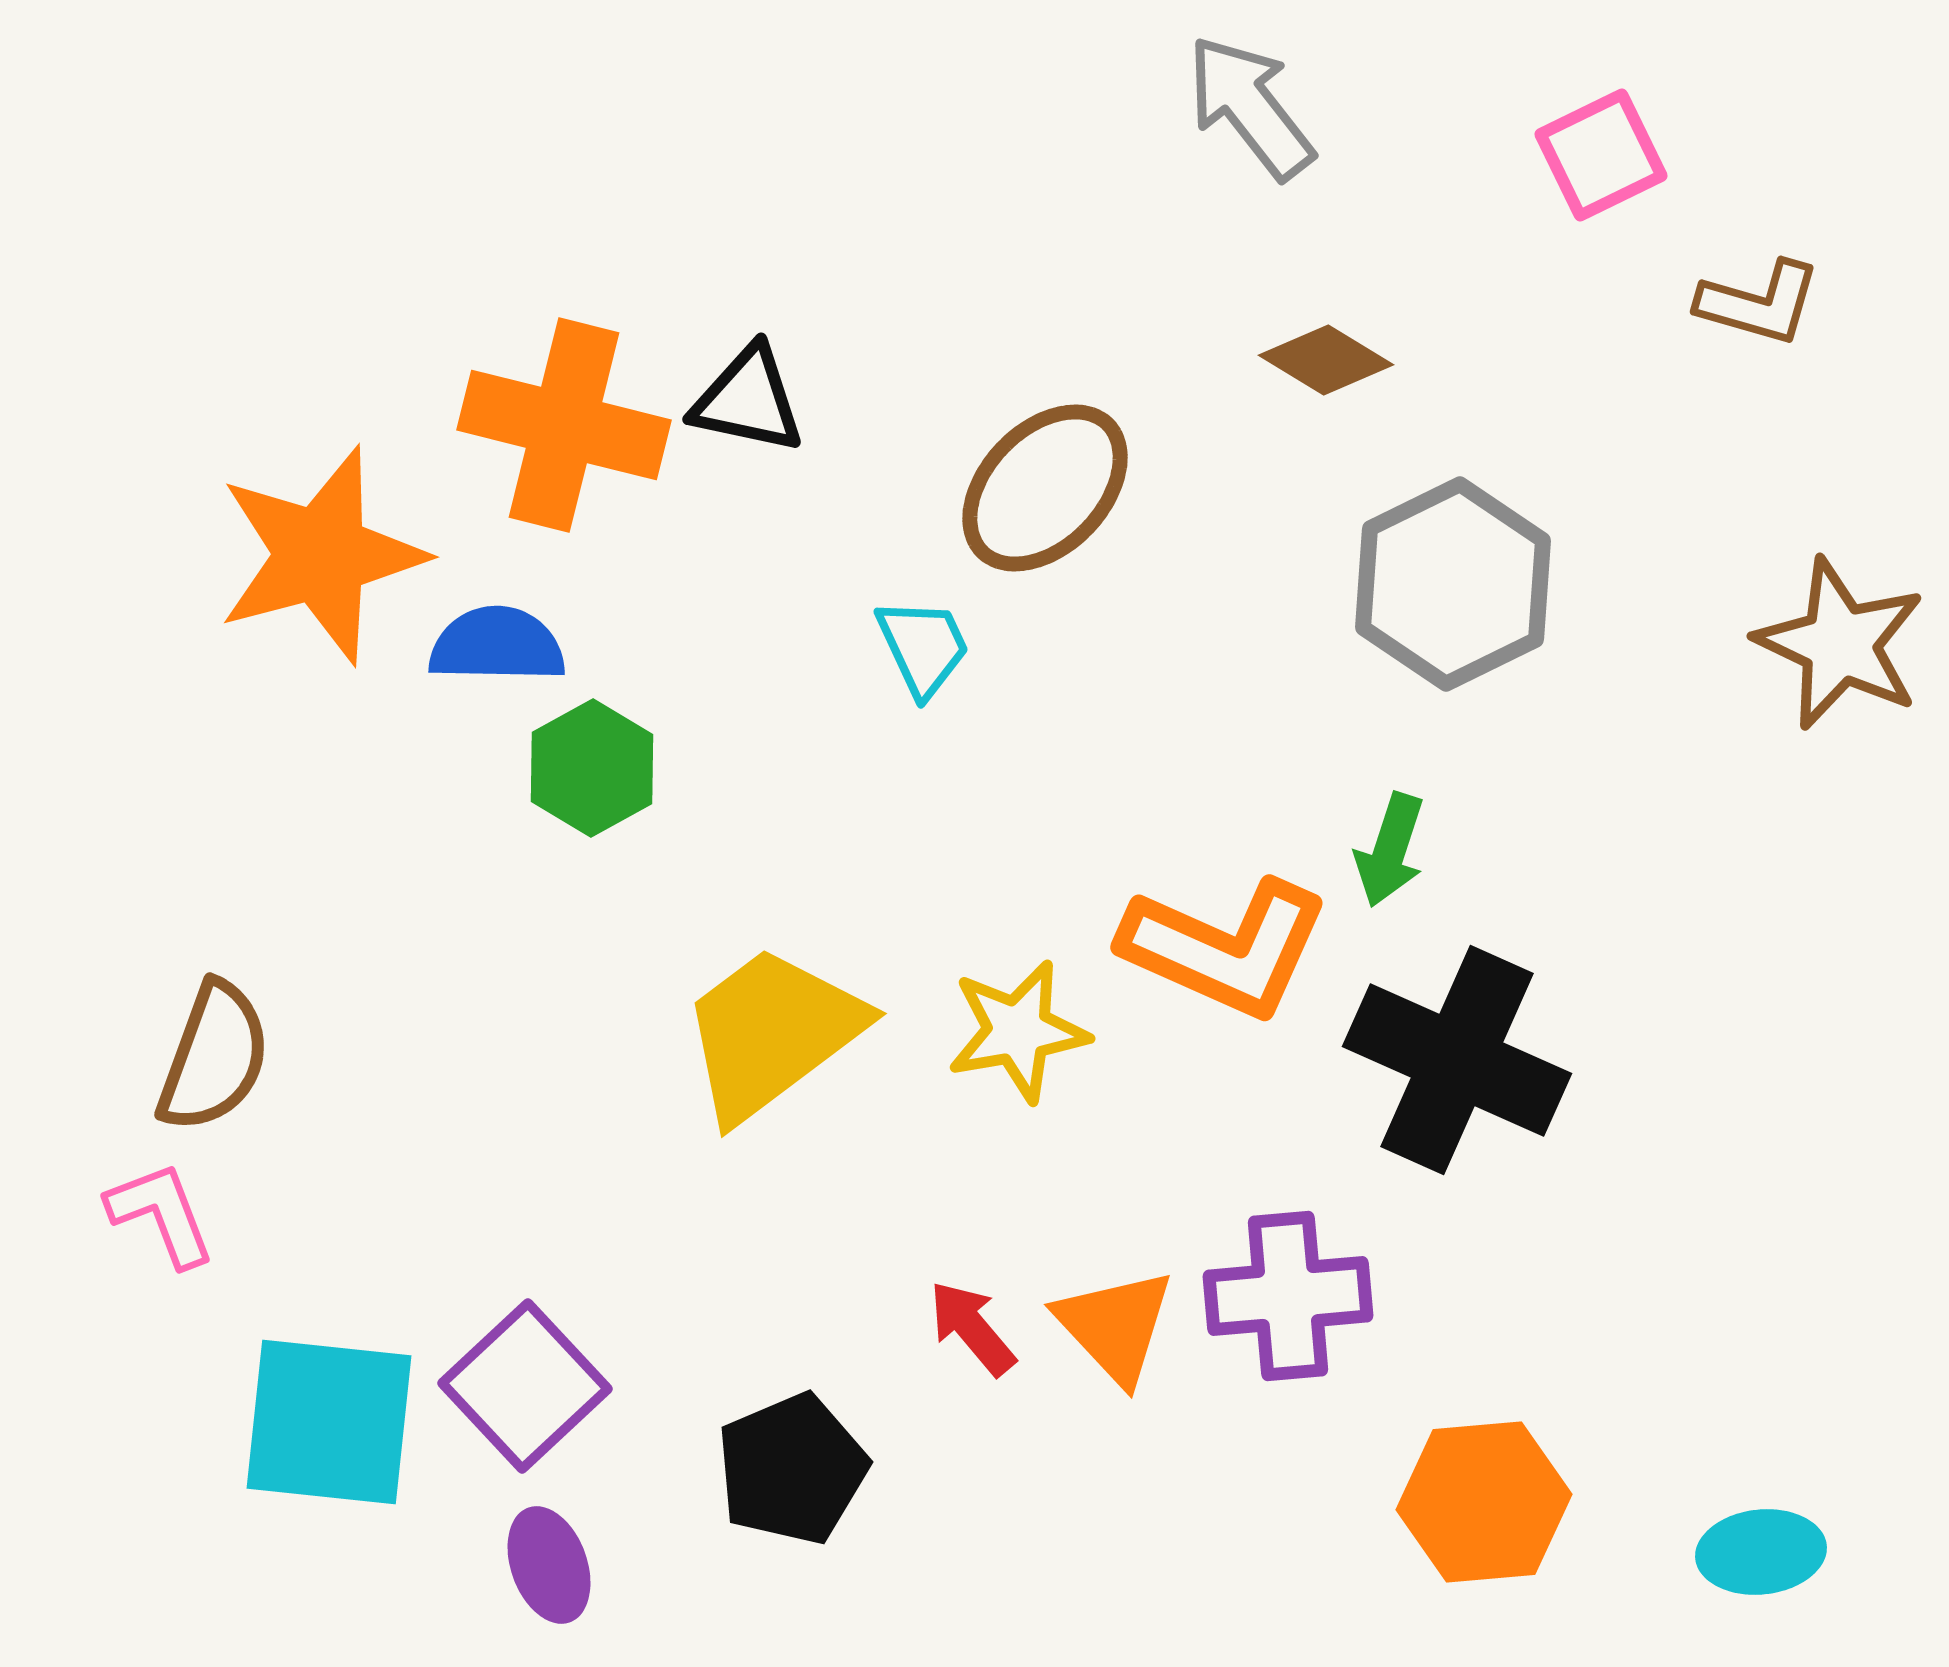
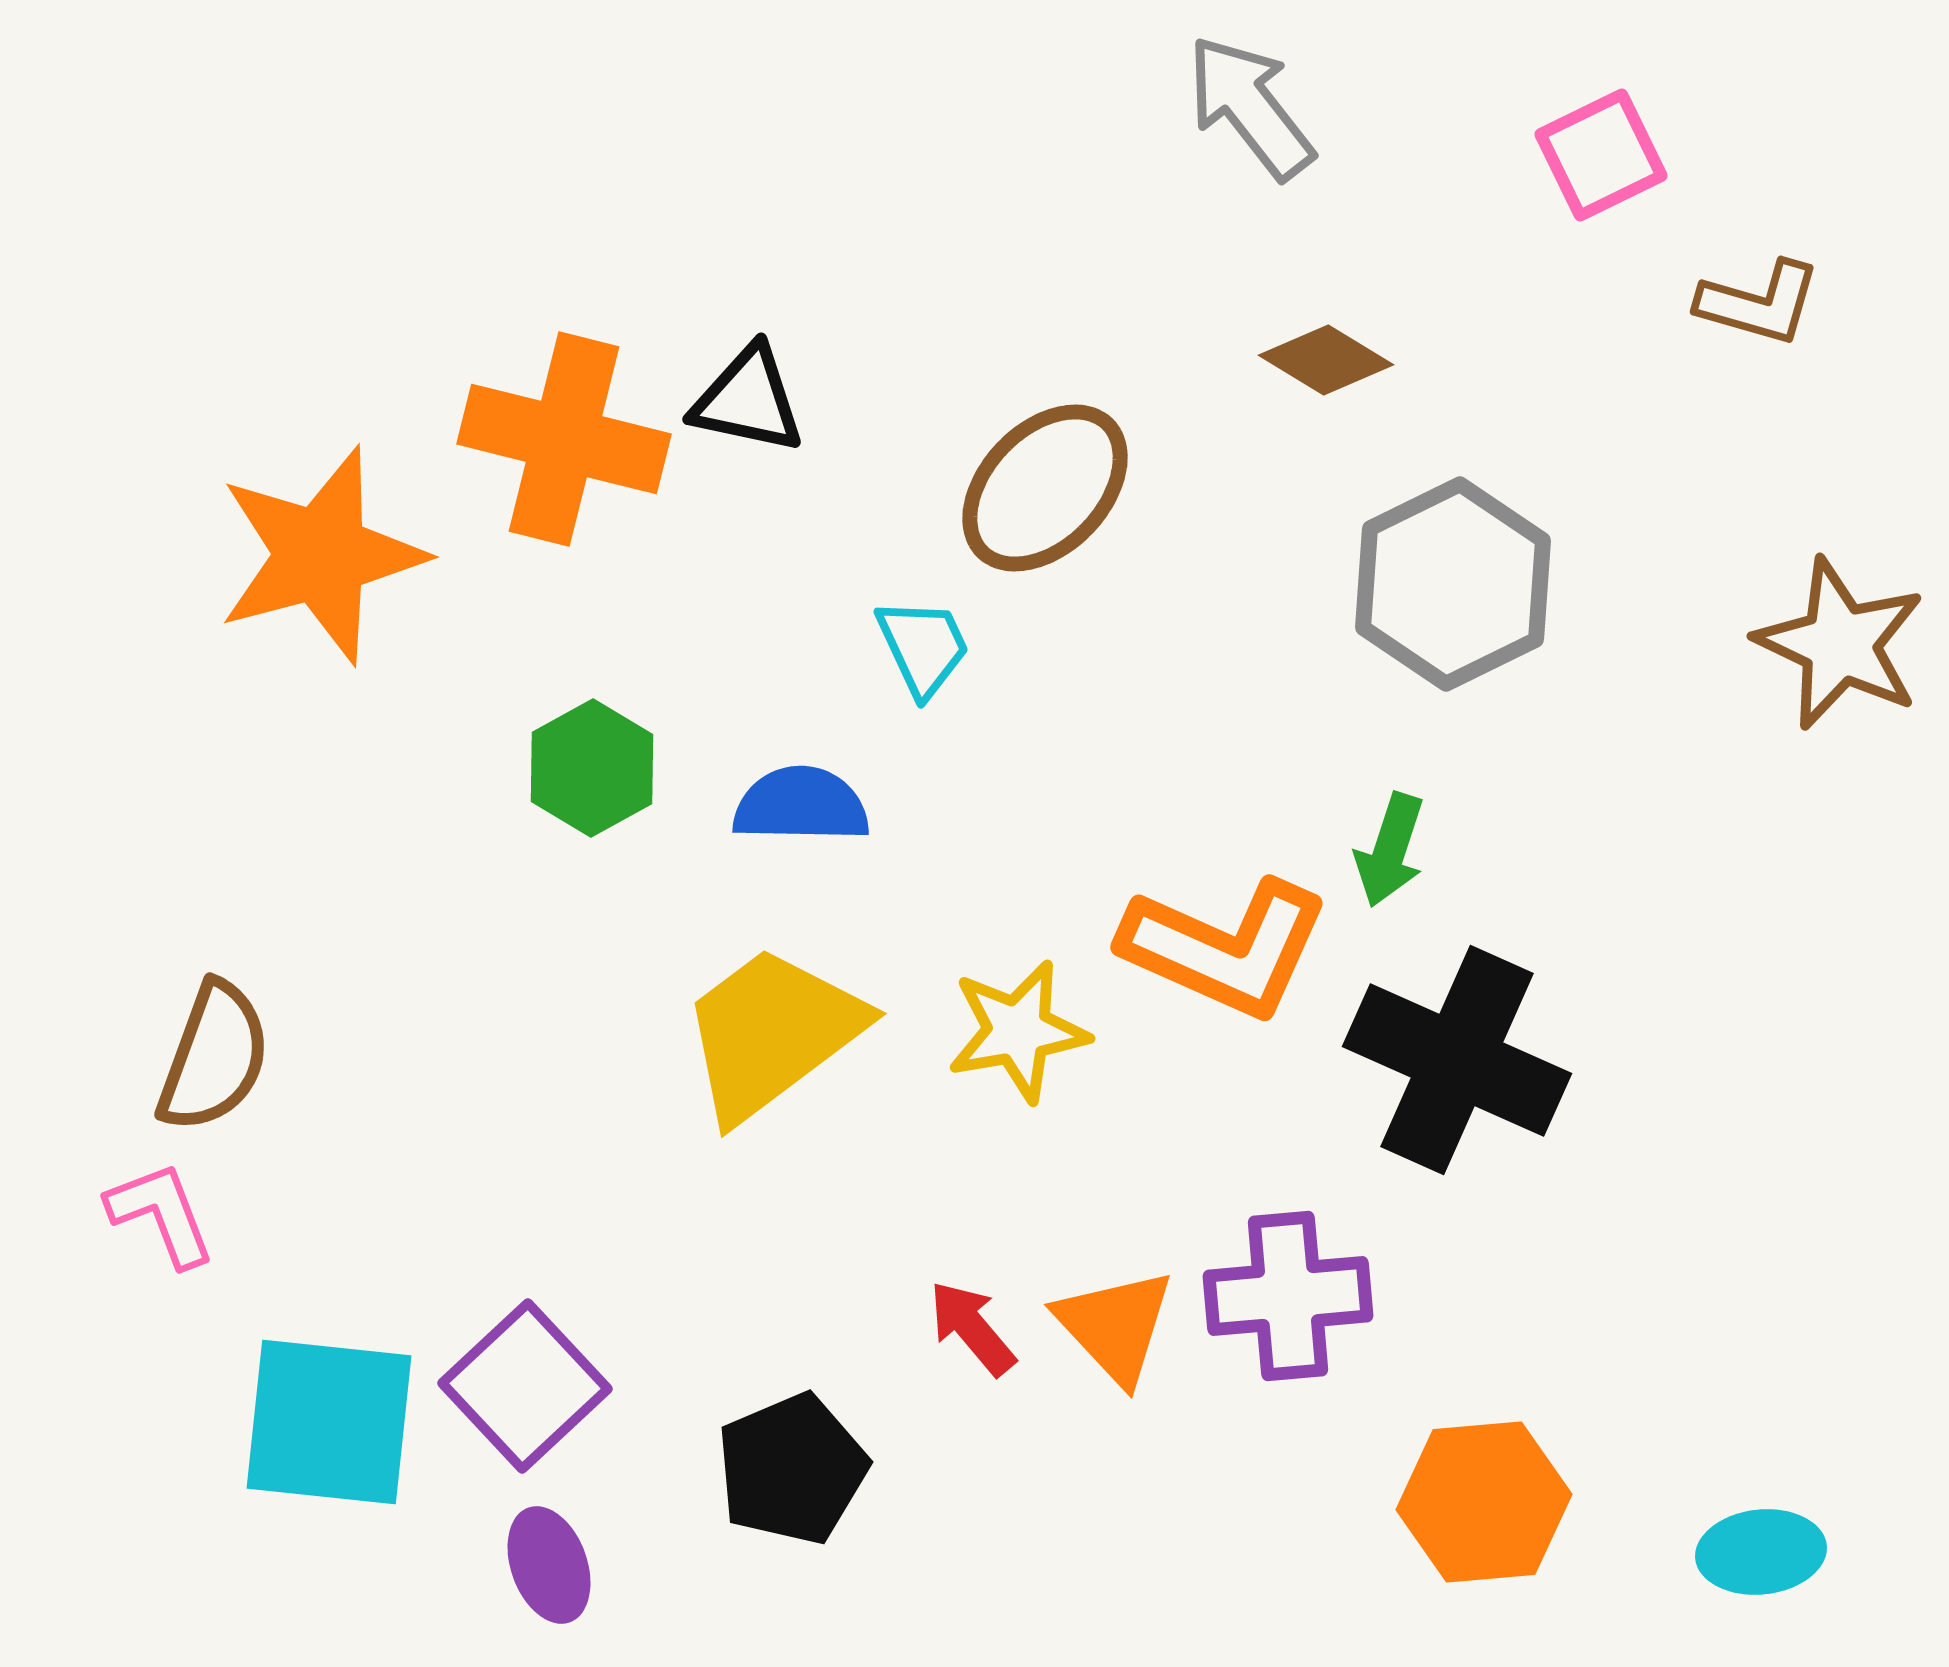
orange cross: moved 14 px down
blue semicircle: moved 304 px right, 160 px down
